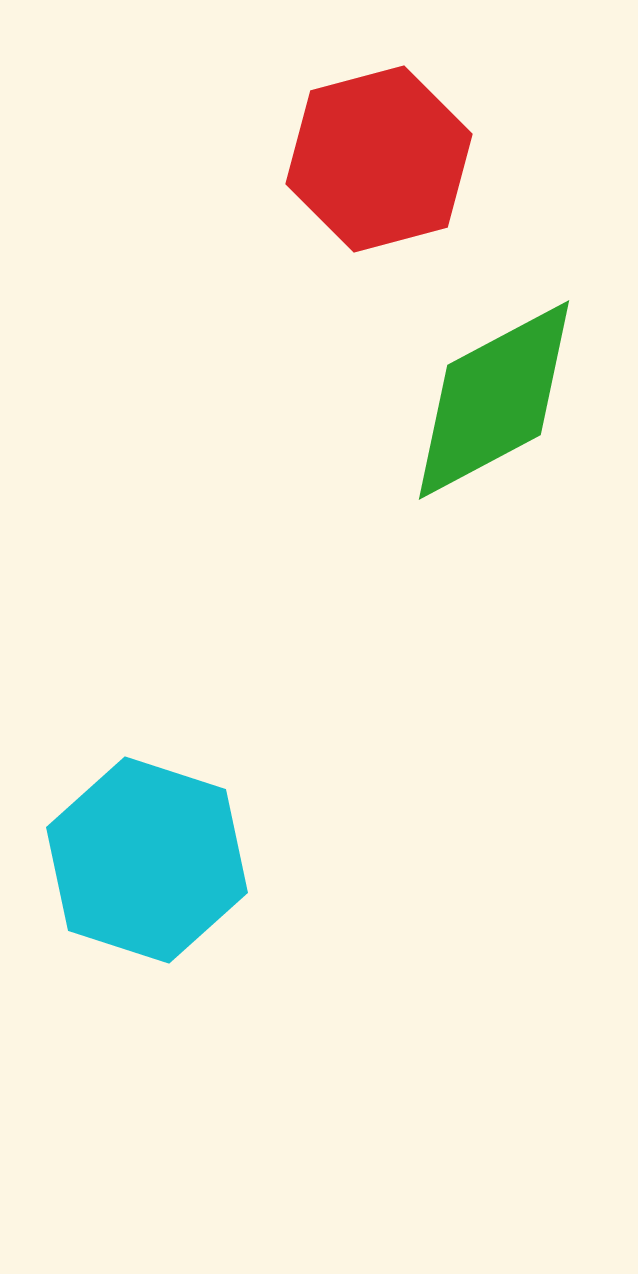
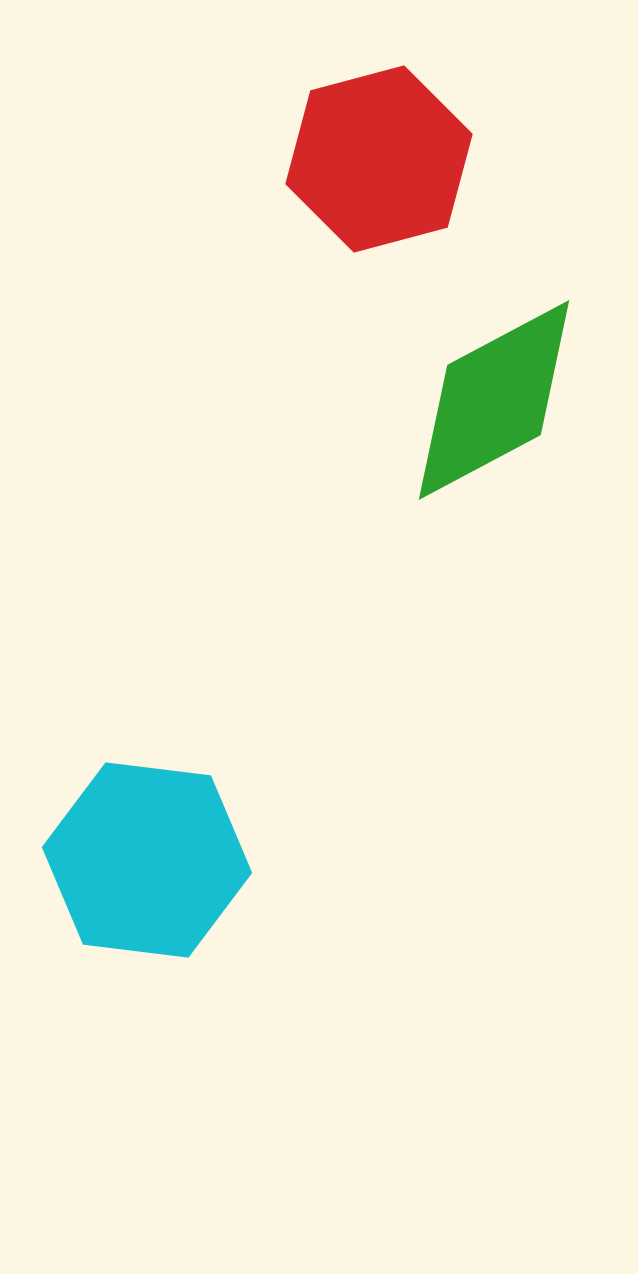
cyan hexagon: rotated 11 degrees counterclockwise
